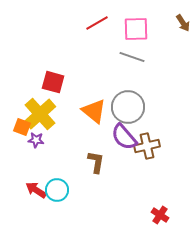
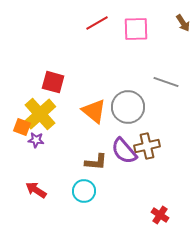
gray line: moved 34 px right, 25 px down
purple semicircle: moved 14 px down
brown L-shape: rotated 85 degrees clockwise
cyan circle: moved 27 px right, 1 px down
